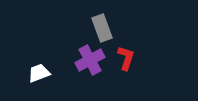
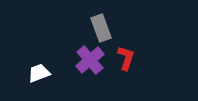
gray rectangle: moved 1 px left
purple cross: rotated 12 degrees counterclockwise
